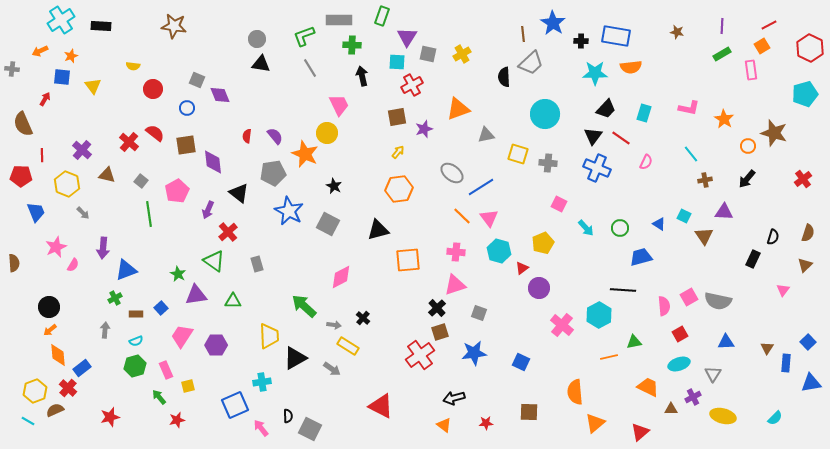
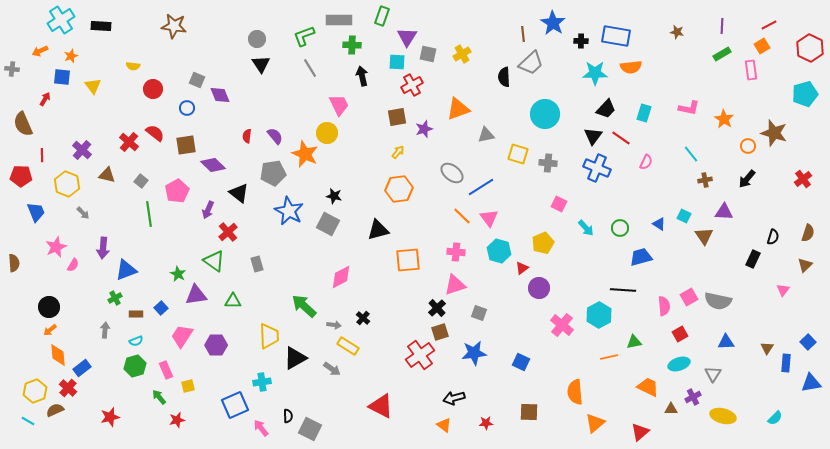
black triangle at (261, 64): rotated 48 degrees clockwise
purple diamond at (213, 162): moved 3 px down; rotated 40 degrees counterclockwise
black star at (334, 186): moved 10 px down; rotated 14 degrees counterclockwise
